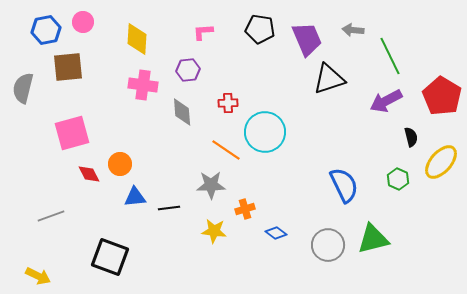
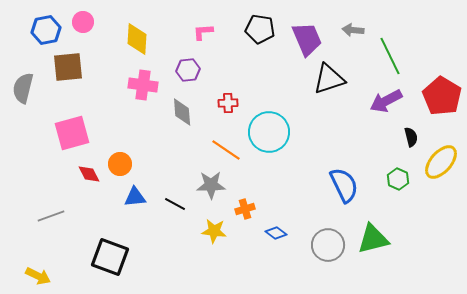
cyan circle: moved 4 px right
black line: moved 6 px right, 4 px up; rotated 35 degrees clockwise
